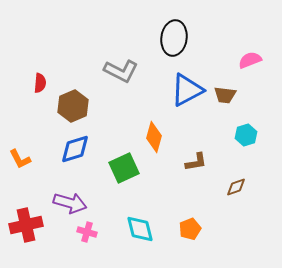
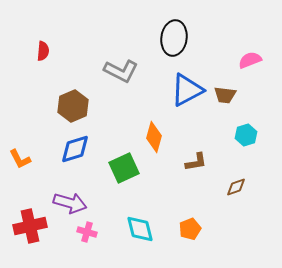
red semicircle: moved 3 px right, 32 px up
red cross: moved 4 px right, 1 px down
